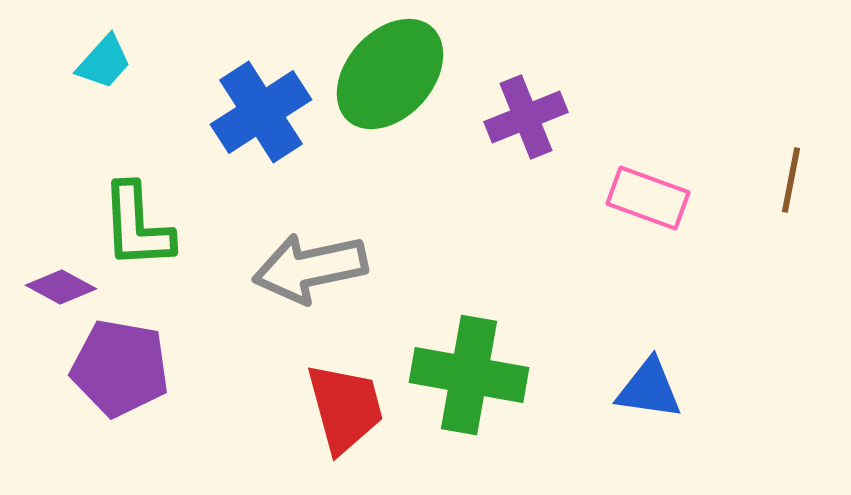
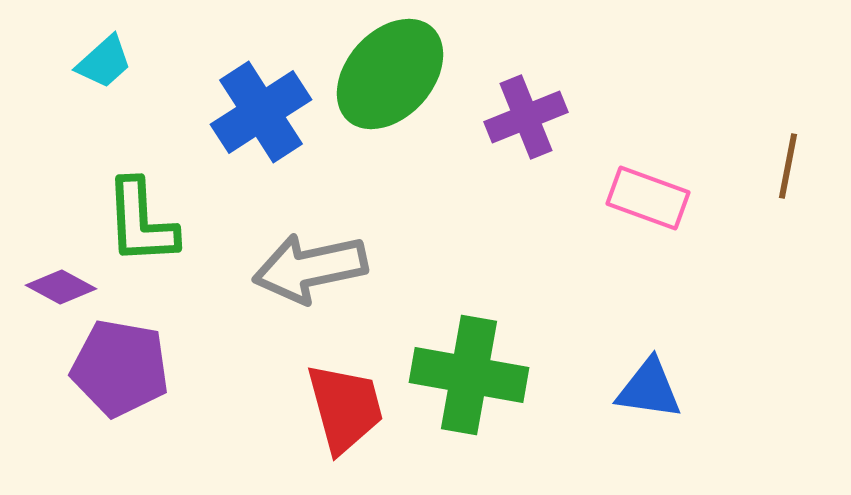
cyan trapezoid: rotated 6 degrees clockwise
brown line: moved 3 px left, 14 px up
green L-shape: moved 4 px right, 4 px up
